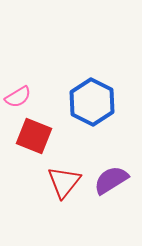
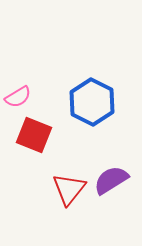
red square: moved 1 px up
red triangle: moved 5 px right, 7 px down
